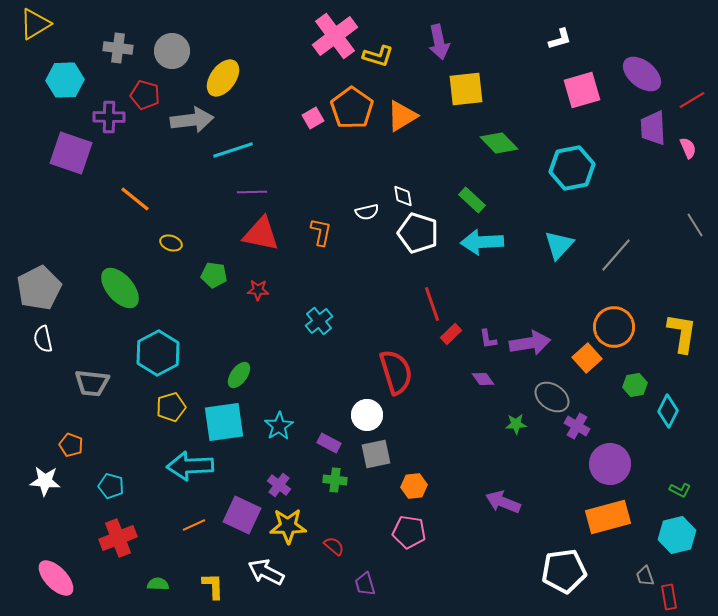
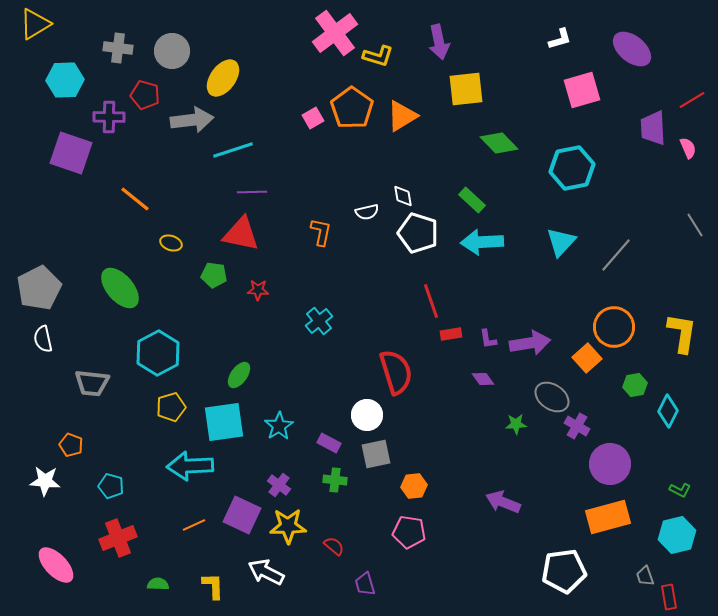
pink cross at (335, 36): moved 3 px up
purple ellipse at (642, 74): moved 10 px left, 25 px up
red triangle at (261, 234): moved 20 px left
cyan triangle at (559, 245): moved 2 px right, 3 px up
red line at (432, 304): moved 1 px left, 3 px up
red rectangle at (451, 334): rotated 35 degrees clockwise
pink ellipse at (56, 578): moved 13 px up
